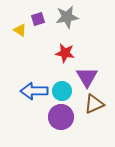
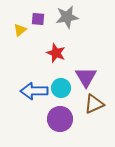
purple square: rotated 24 degrees clockwise
yellow triangle: rotated 48 degrees clockwise
red star: moved 9 px left; rotated 12 degrees clockwise
purple triangle: moved 1 px left
cyan circle: moved 1 px left, 3 px up
purple circle: moved 1 px left, 2 px down
